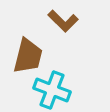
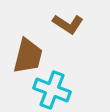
brown L-shape: moved 5 px right, 3 px down; rotated 12 degrees counterclockwise
